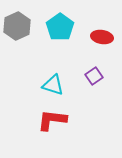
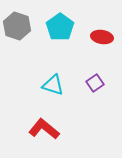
gray hexagon: rotated 16 degrees counterclockwise
purple square: moved 1 px right, 7 px down
red L-shape: moved 8 px left, 9 px down; rotated 32 degrees clockwise
